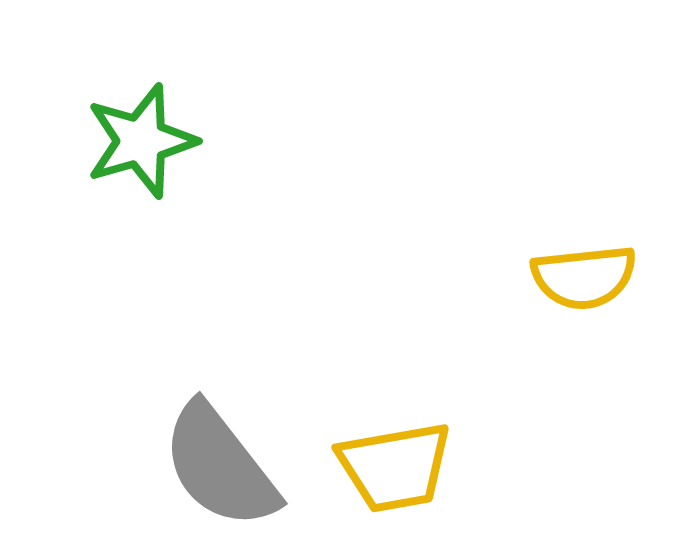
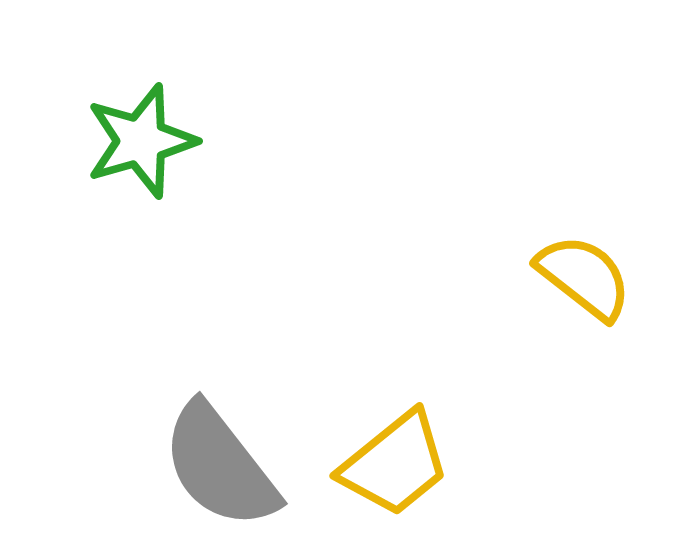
yellow semicircle: rotated 136 degrees counterclockwise
yellow trapezoid: moved 3 px up; rotated 29 degrees counterclockwise
